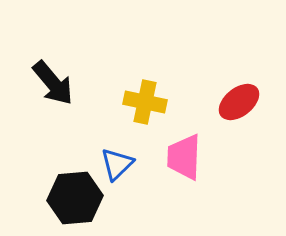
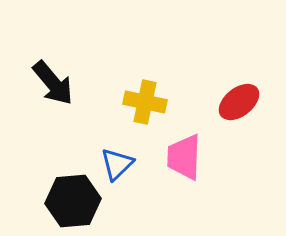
black hexagon: moved 2 px left, 3 px down
